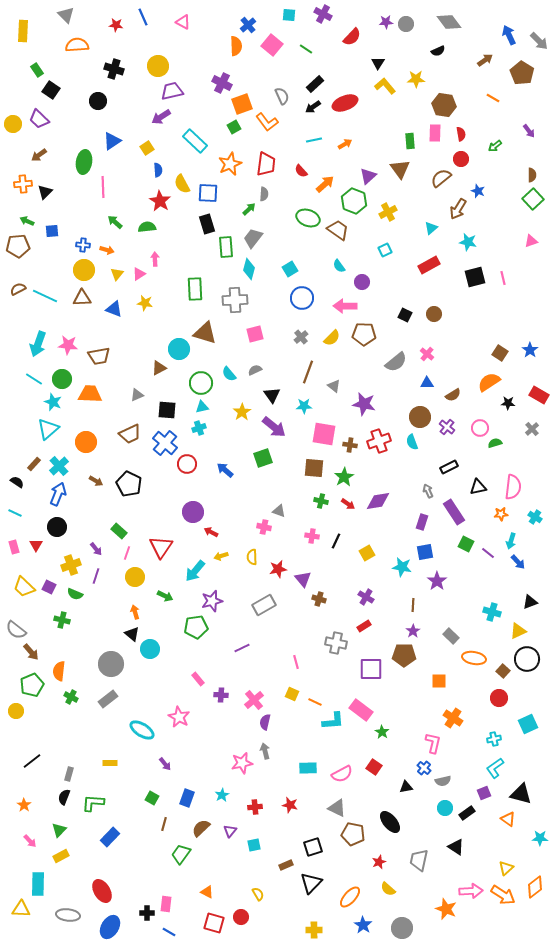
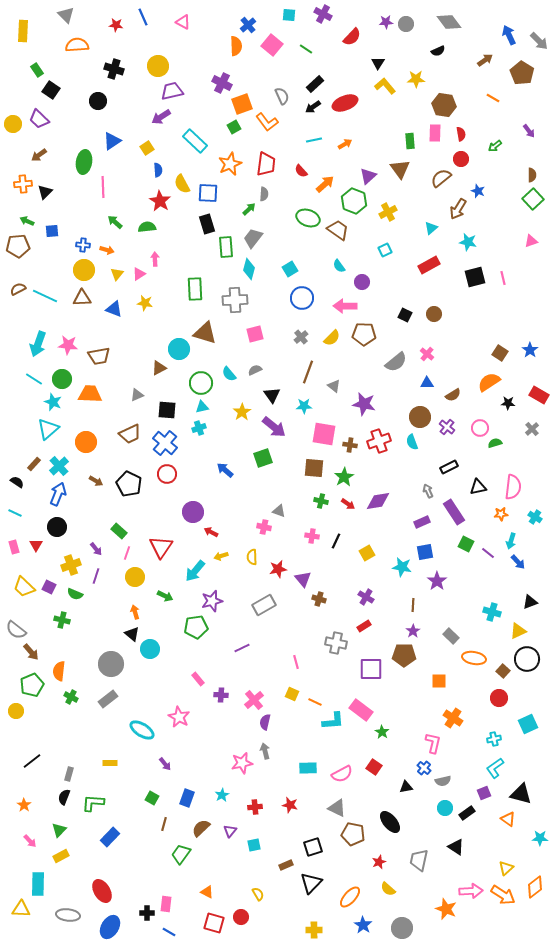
red circle at (187, 464): moved 20 px left, 10 px down
purple rectangle at (422, 522): rotated 49 degrees clockwise
